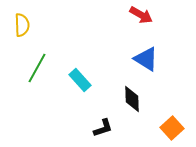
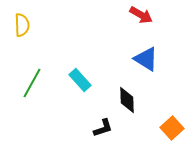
green line: moved 5 px left, 15 px down
black diamond: moved 5 px left, 1 px down
